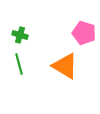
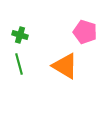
pink pentagon: moved 1 px right, 1 px up
